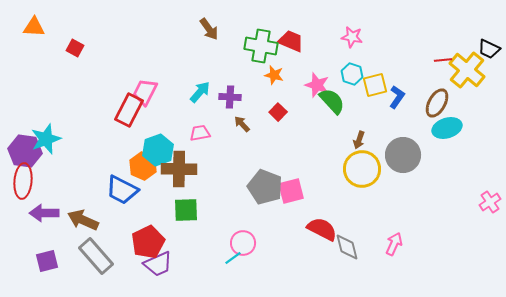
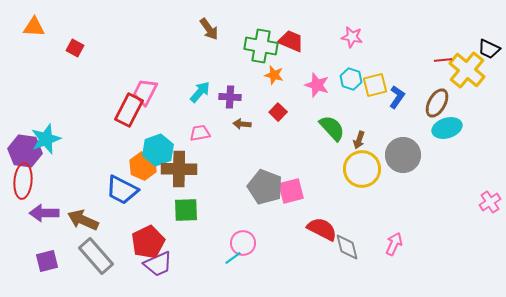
cyan hexagon at (352, 74): moved 1 px left, 5 px down
green semicircle at (332, 101): moved 27 px down
brown arrow at (242, 124): rotated 42 degrees counterclockwise
